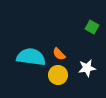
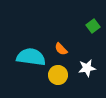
green square: moved 1 px right, 1 px up; rotated 24 degrees clockwise
orange semicircle: moved 2 px right, 5 px up
